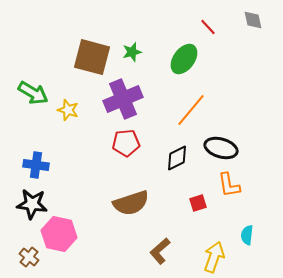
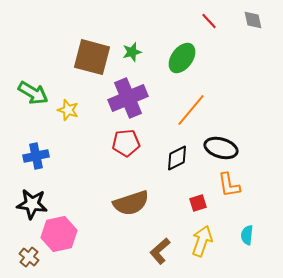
red line: moved 1 px right, 6 px up
green ellipse: moved 2 px left, 1 px up
purple cross: moved 5 px right, 1 px up
blue cross: moved 9 px up; rotated 20 degrees counterclockwise
pink hexagon: rotated 24 degrees counterclockwise
yellow arrow: moved 12 px left, 16 px up
